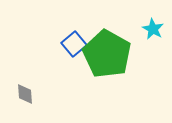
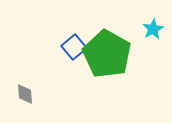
cyan star: rotated 15 degrees clockwise
blue square: moved 3 px down
